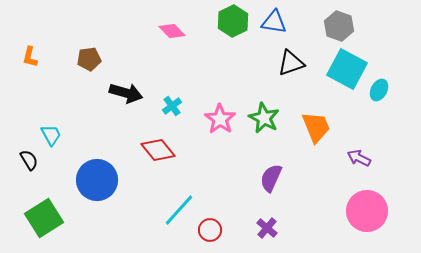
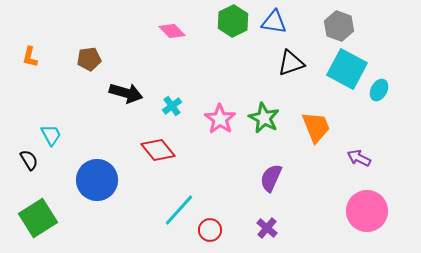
green square: moved 6 px left
